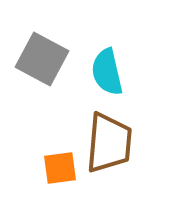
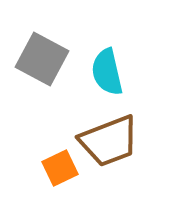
brown trapezoid: moved 2 px up; rotated 64 degrees clockwise
orange square: rotated 18 degrees counterclockwise
